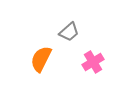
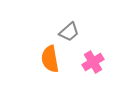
orange semicircle: moved 9 px right; rotated 36 degrees counterclockwise
